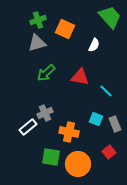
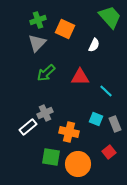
gray triangle: rotated 30 degrees counterclockwise
red triangle: rotated 12 degrees counterclockwise
